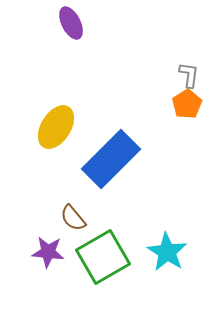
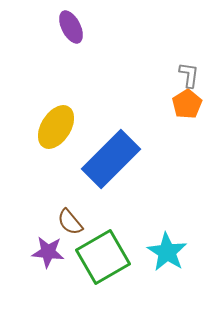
purple ellipse: moved 4 px down
brown semicircle: moved 3 px left, 4 px down
